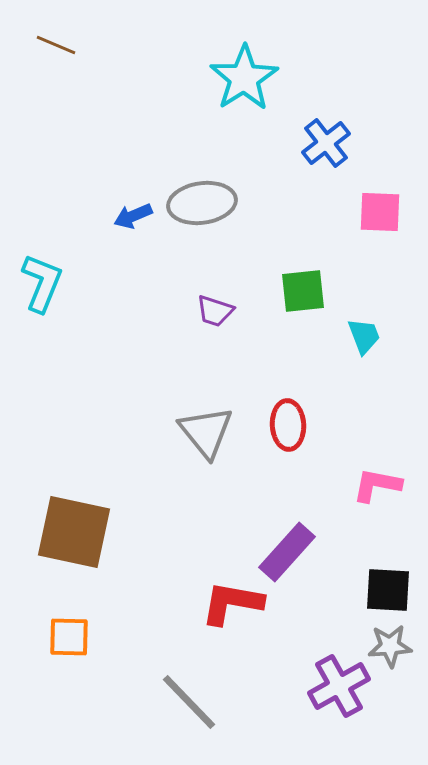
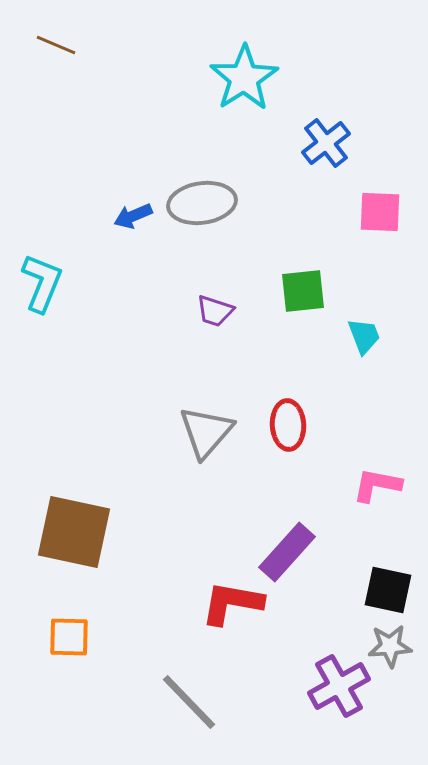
gray triangle: rotated 20 degrees clockwise
black square: rotated 9 degrees clockwise
